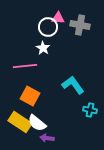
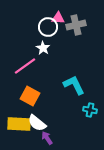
gray cross: moved 4 px left; rotated 24 degrees counterclockwise
pink line: rotated 30 degrees counterclockwise
cyan L-shape: moved 1 px right; rotated 10 degrees clockwise
yellow rectangle: moved 1 px left, 2 px down; rotated 30 degrees counterclockwise
purple arrow: rotated 48 degrees clockwise
